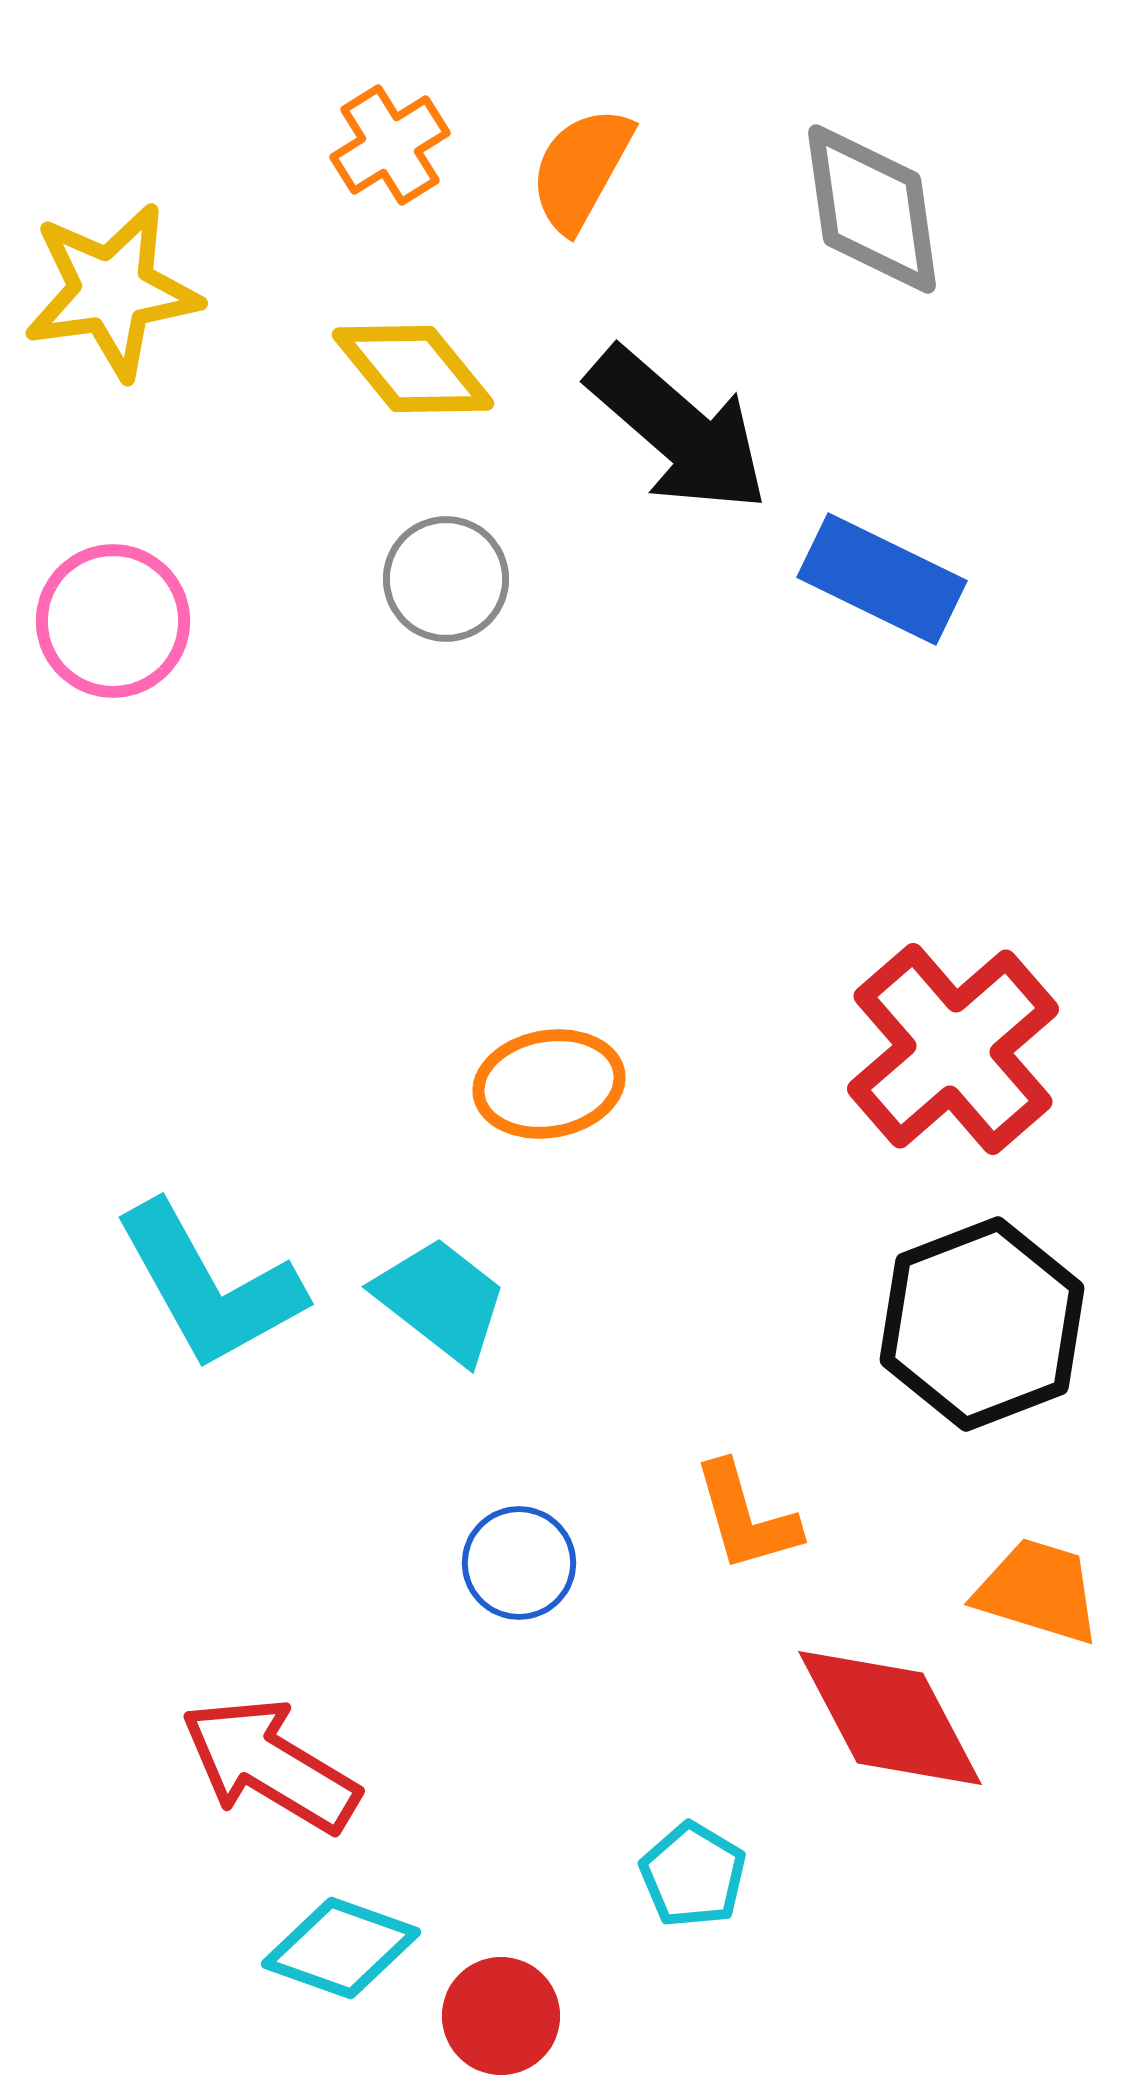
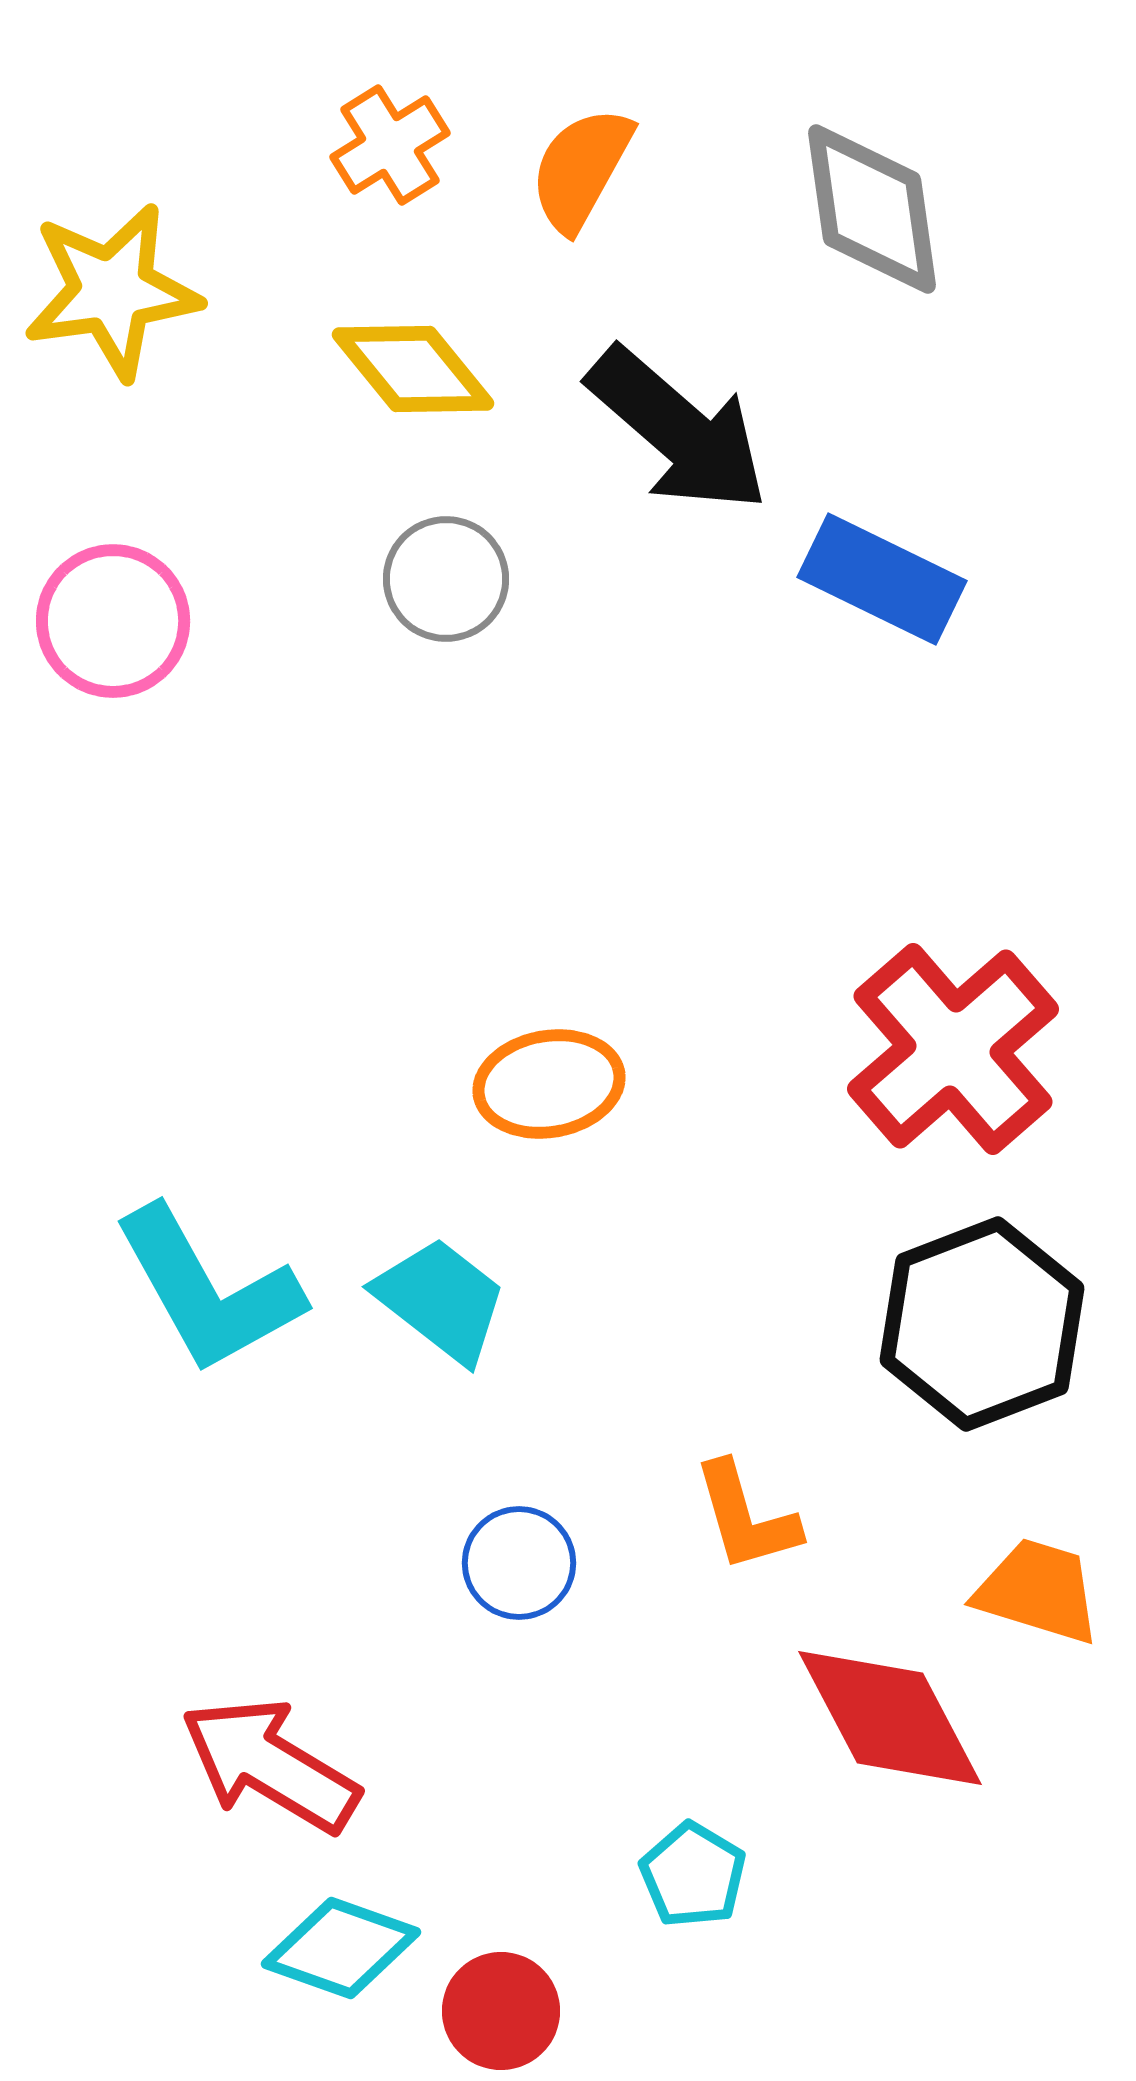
cyan L-shape: moved 1 px left, 4 px down
red circle: moved 5 px up
